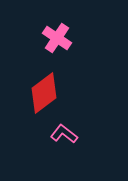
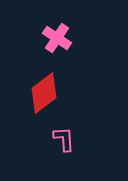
pink L-shape: moved 5 px down; rotated 48 degrees clockwise
